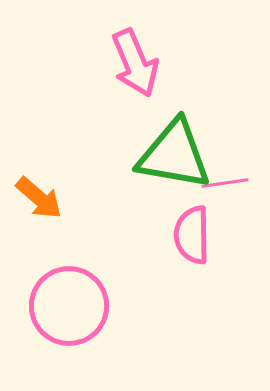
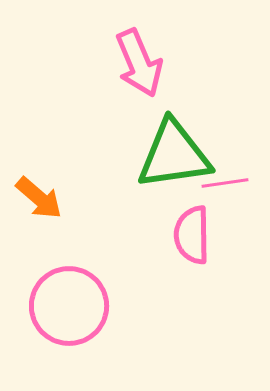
pink arrow: moved 4 px right
green triangle: rotated 18 degrees counterclockwise
